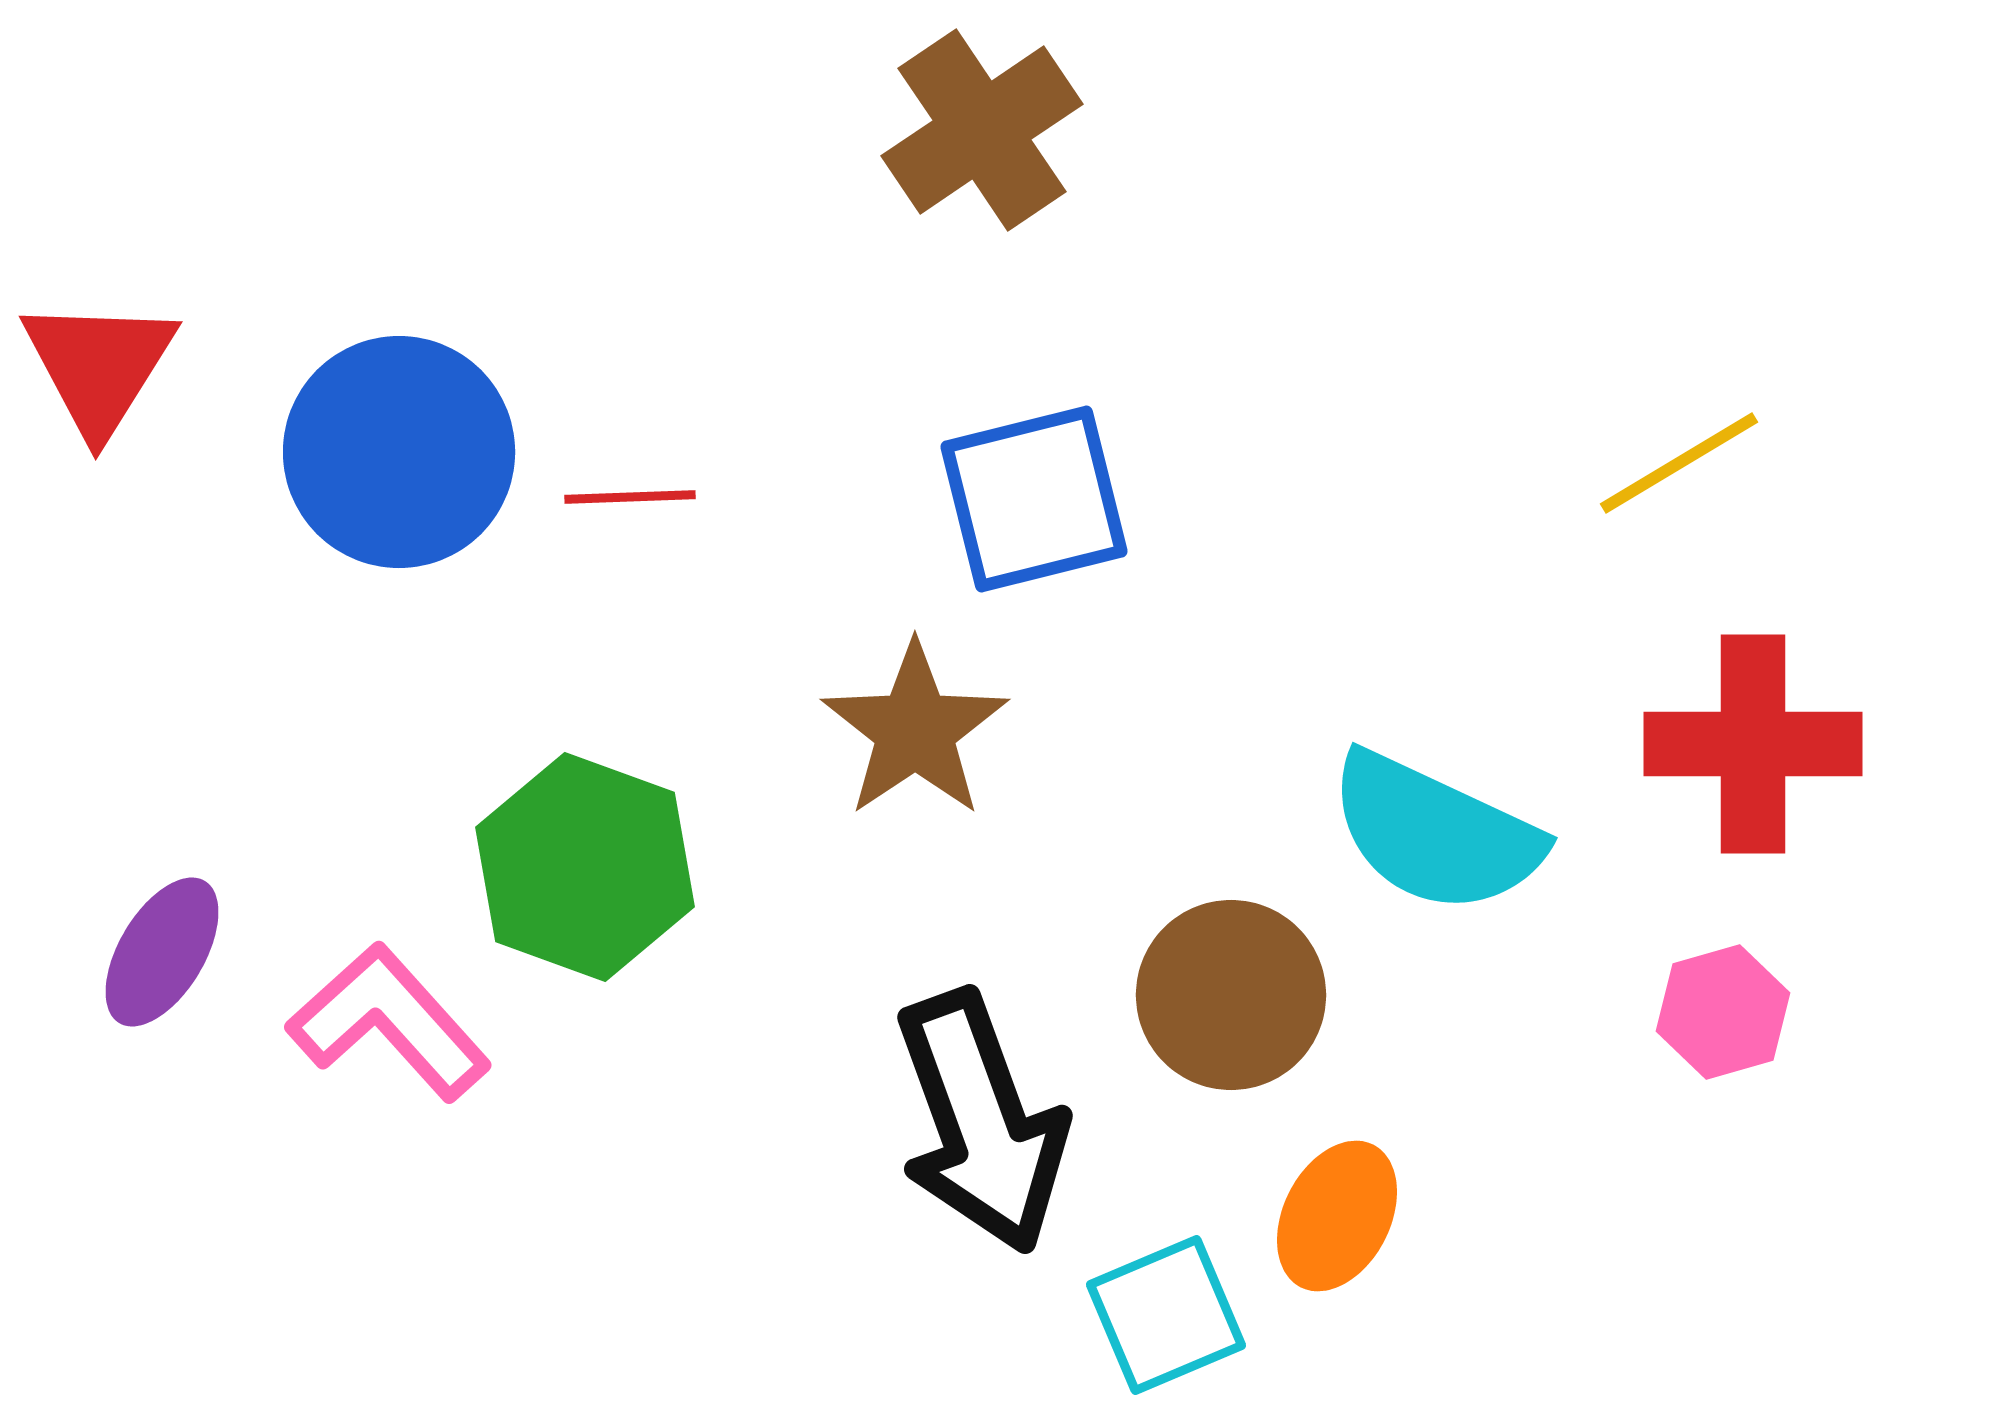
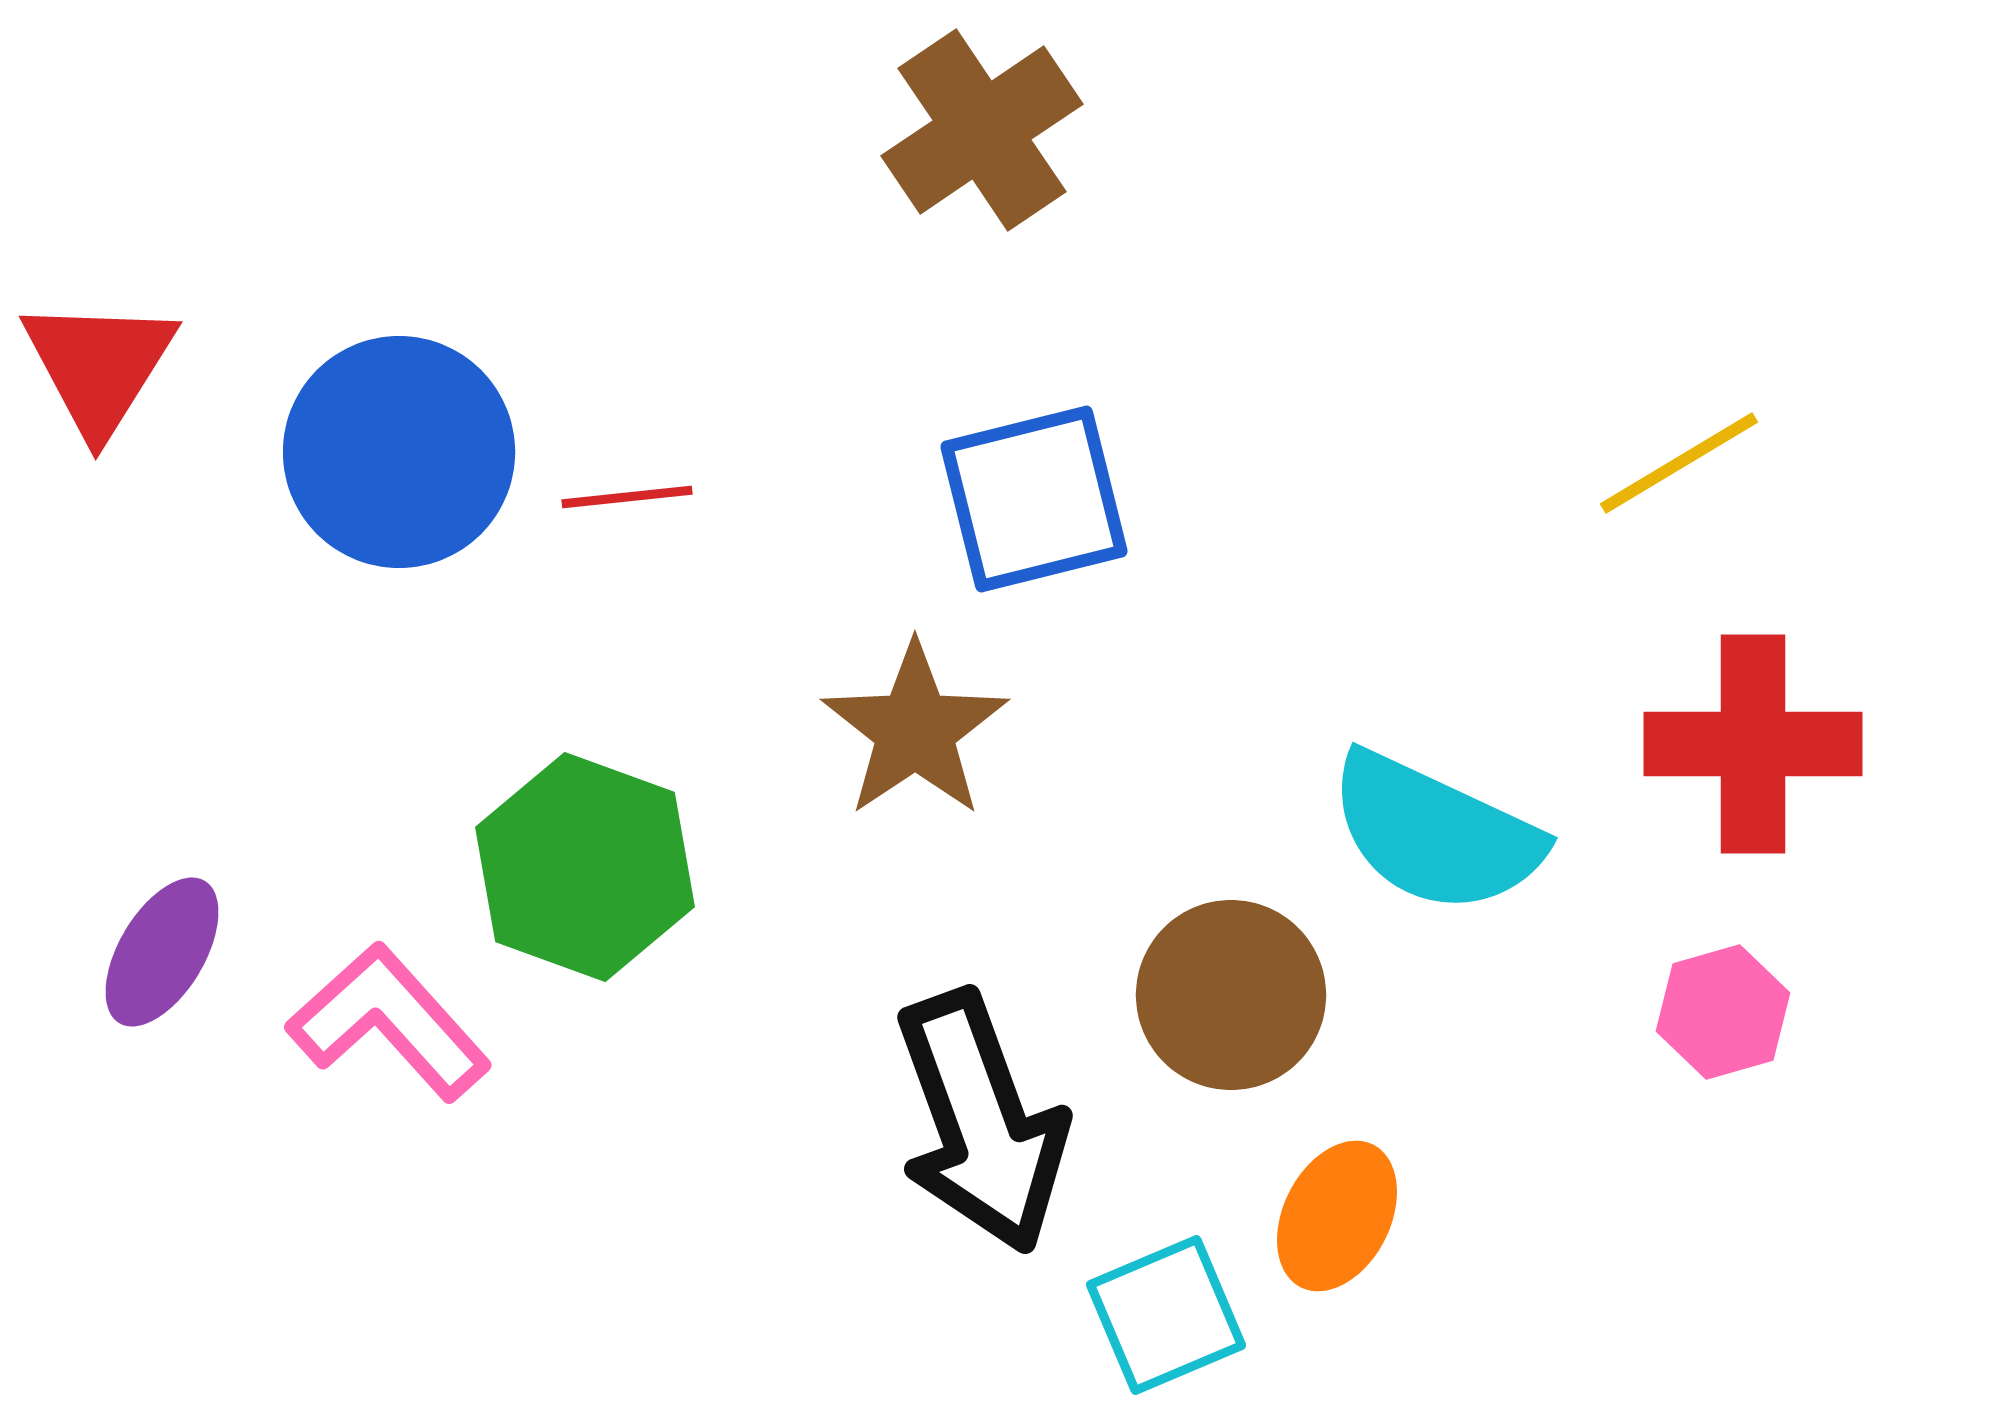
red line: moved 3 px left; rotated 4 degrees counterclockwise
